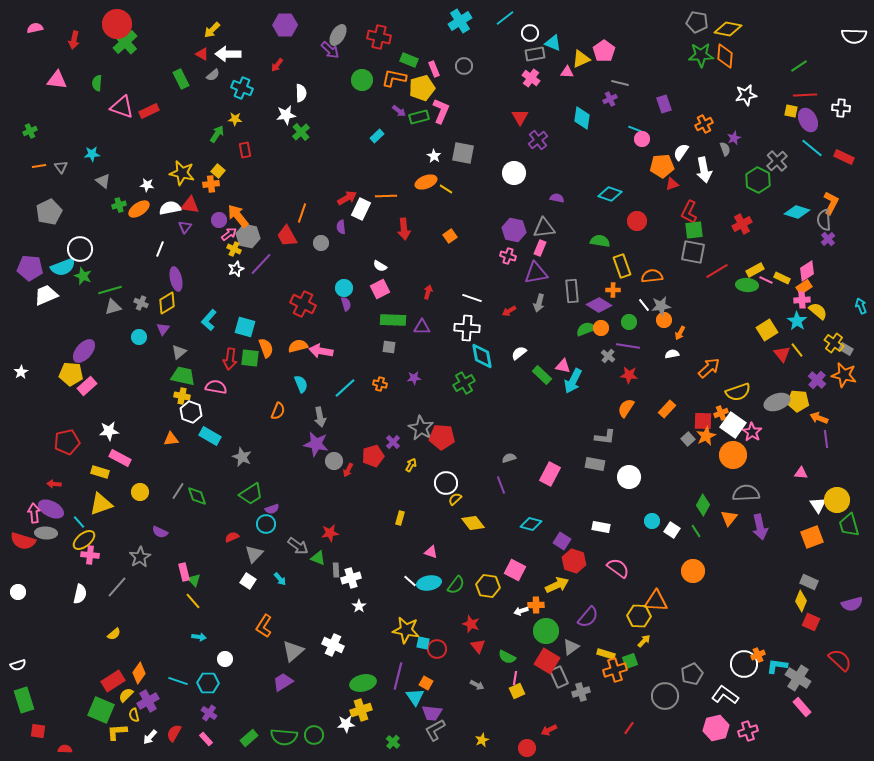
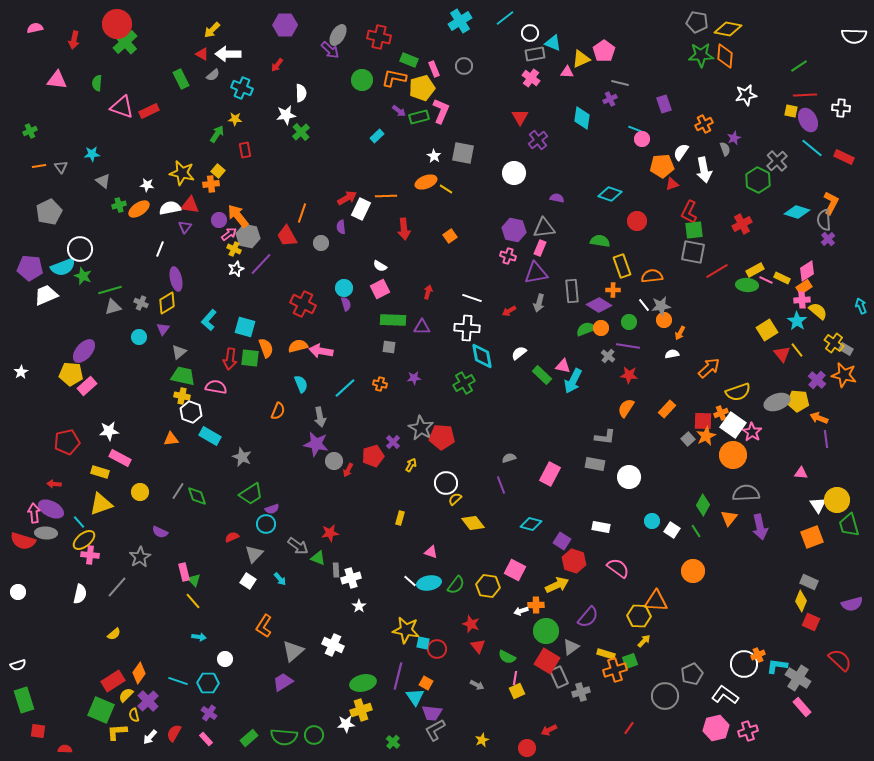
purple cross at (148, 701): rotated 15 degrees counterclockwise
